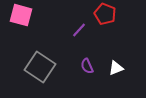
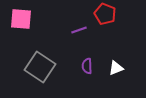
pink square: moved 4 px down; rotated 10 degrees counterclockwise
purple line: rotated 28 degrees clockwise
purple semicircle: rotated 21 degrees clockwise
